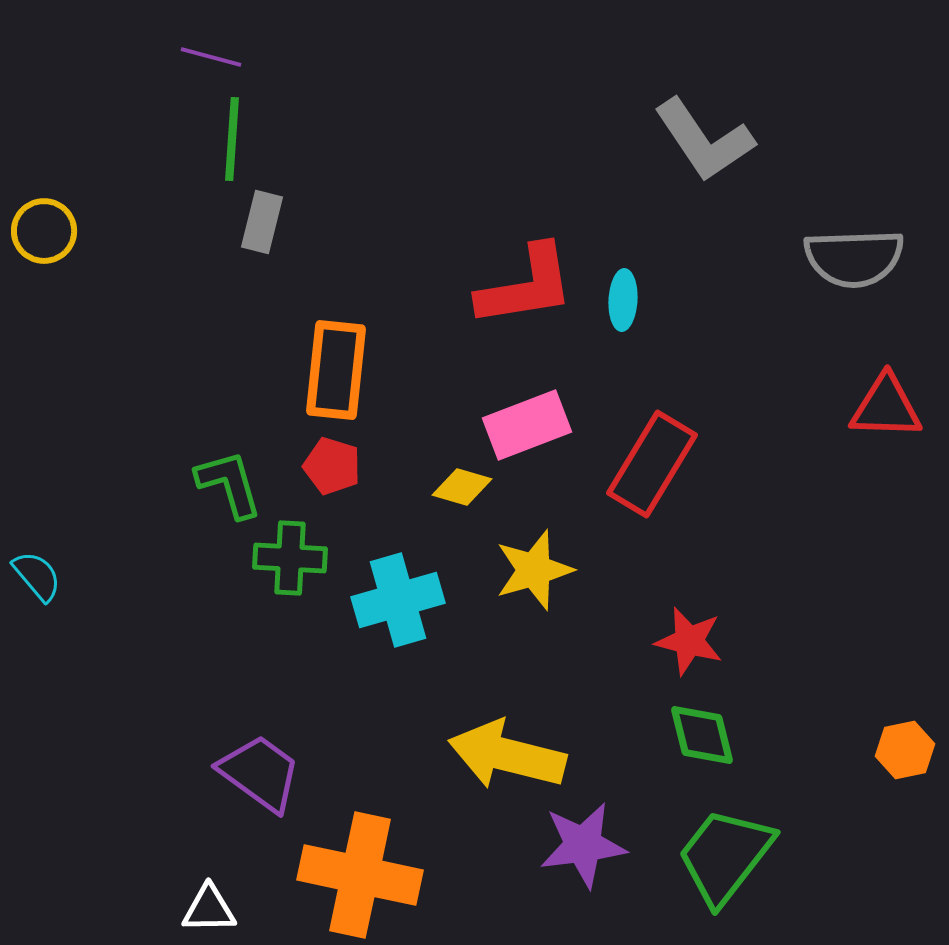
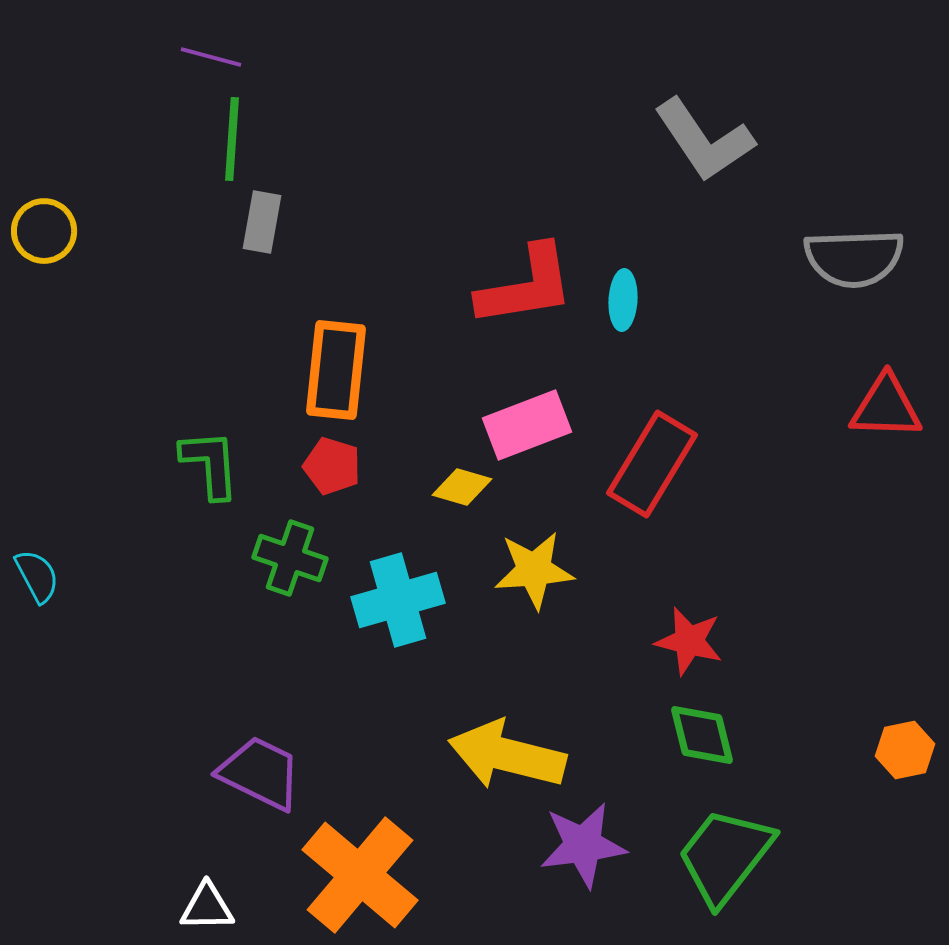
gray rectangle: rotated 4 degrees counterclockwise
green L-shape: moved 19 px left, 20 px up; rotated 12 degrees clockwise
green cross: rotated 16 degrees clockwise
yellow star: rotated 12 degrees clockwise
cyan semicircle: rotated 12 degrees clockwise
purple trapezoid: rotated 10 degrees counterclockwise
orange cross: rotated 28 degrees clockwise
white triangle: moved 2 px left, 2 px up
